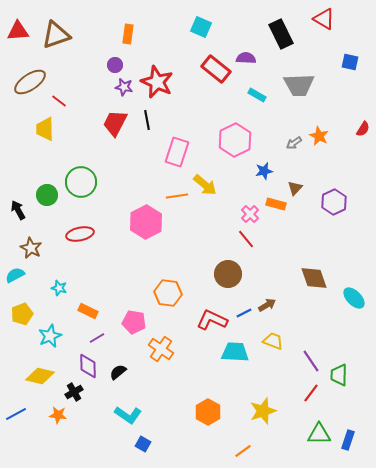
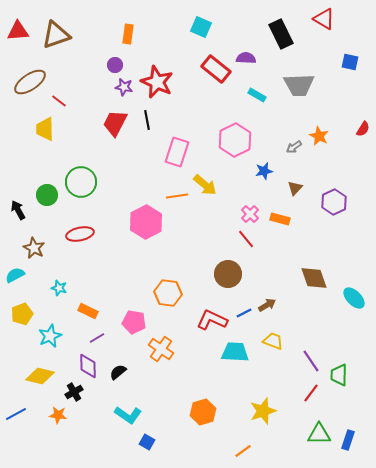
gray arrow at (294, 143): moved 4 px down
orange rectangle at (276, 204): moved 4 px right, 15 px down
brown star at (31, 248): moved 3 px right
orange hexagon at (208, 412): moved 5 px left; rotated 15 degrees clockwise
blue square at (143, 444): moved 4 px right, 2 px up
